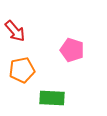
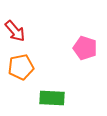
pink pentagon: moved 13 px right, 2 px up
orange pentagon: moved 1 px left, 3 px up
